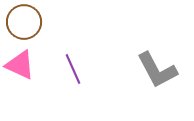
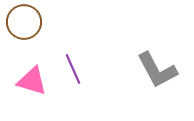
pink triangle: moved 12 px right, 16 px down; rotated 8 degrees counterclockwise
